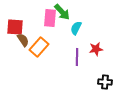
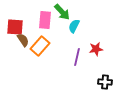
pink rectangle: moved 5 px left, 2 px down
cyan semicircle: moved 2 px left, 2 px up
orange rectangle: moved 1 px right, 1 px up
purple line: rotated 12 degrees clockwise
